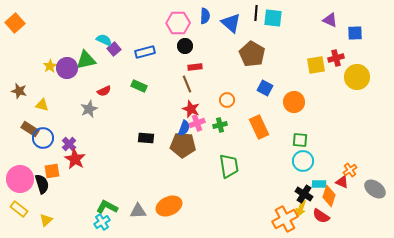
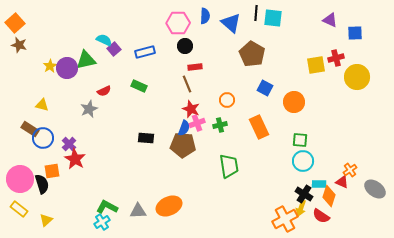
brown star at (19, 91): moved 46 px up
